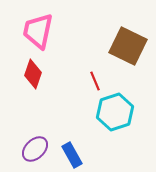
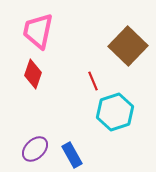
brown square: rotated 18 degrees clockwise
red line: moved 2 px left
